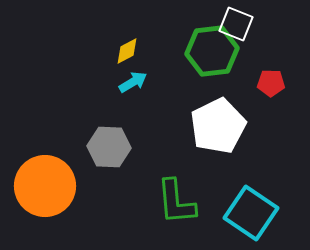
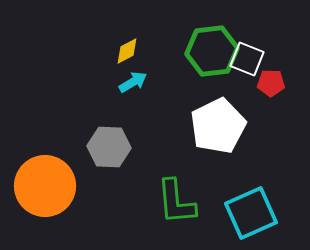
white square: moved 11 px right, 35 px down
cyan square: rotated 32 degrees clockwise
